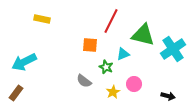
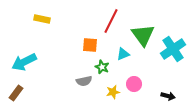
green triangle: rotated 40 degrees clockwise
green star: moved 4 px left
gray semicircle: rotated 49 degrees counterclockwise
yellow star: rotated 16 degrees clockwise
